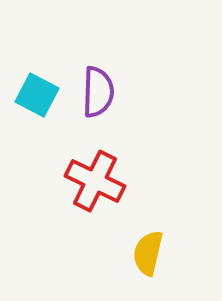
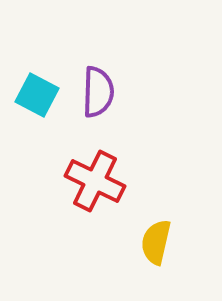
yellow semicircle: moved 8 px right, 11 px up
